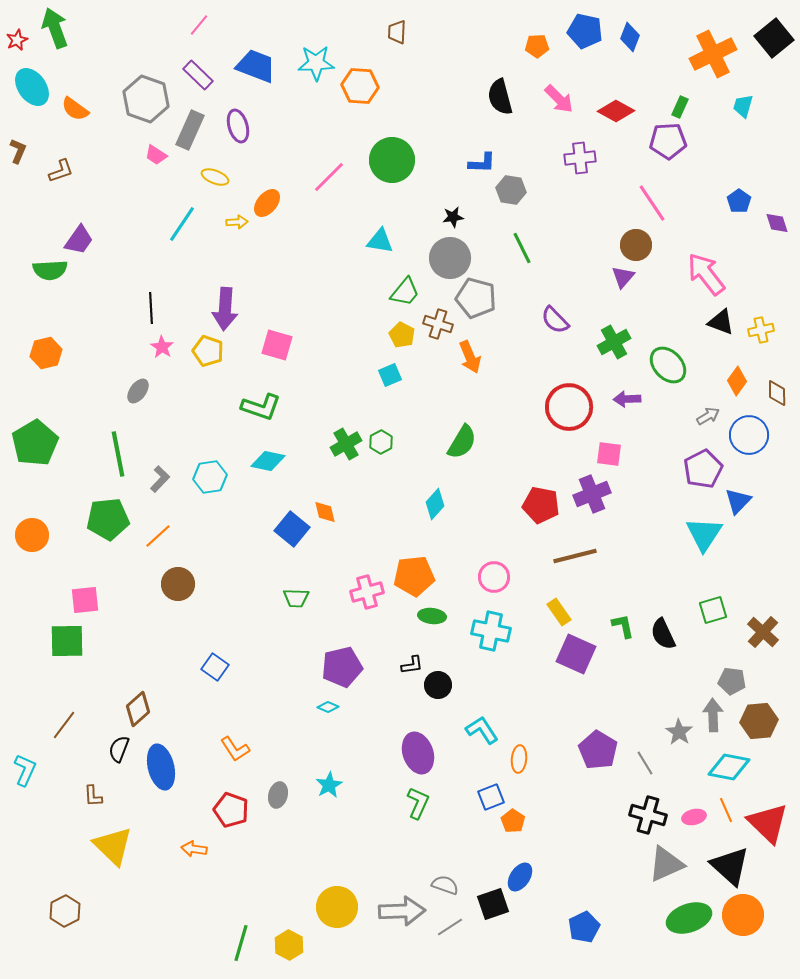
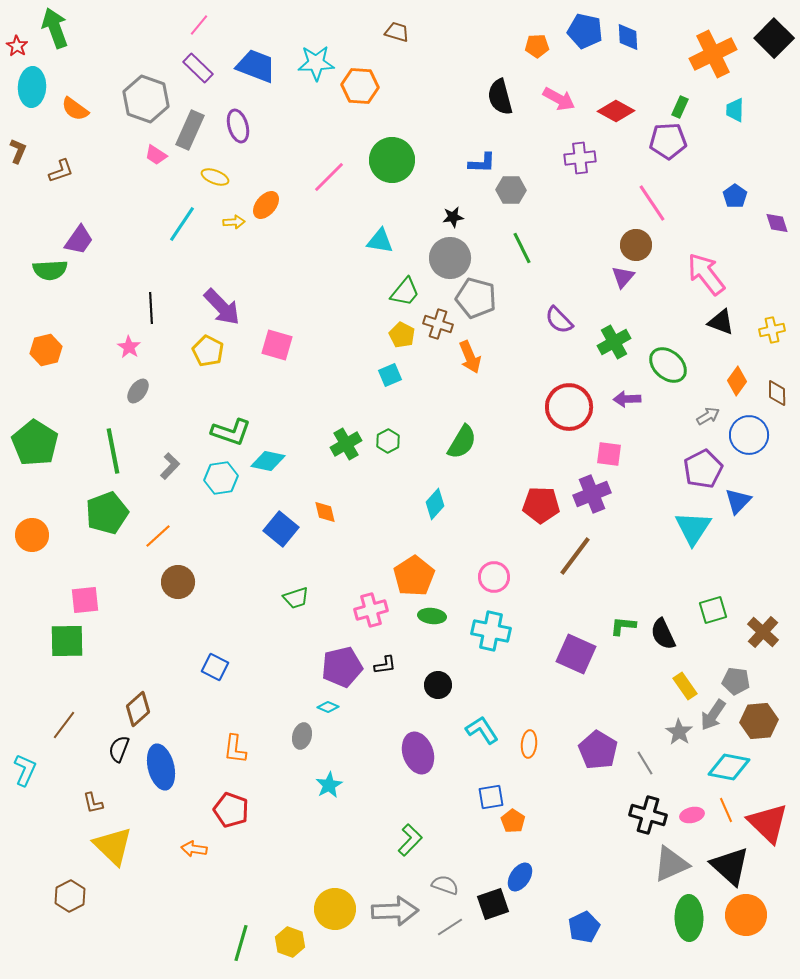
brown trapezoid at (397, 32): rotated 105 degrees clockwise
blue diamond at (630, 37): moved 2 px left; rotated 24 degrees counterclockwise
black square at (774, 38): rotated 6 degrees counterclockwise
red star at (17, 40): moved 6 px down; rotated 15 degrees counterclockwise
purple rectangle at (198, 75): moved 7 px up
cyan ellipse at (32, 87): rotated 39 degrees clockwise
pink arrow at (559, 99): rotated 16 degrees counterclockwise
cyan trapezoid at (743, 106): moved 8 px left, 4 px down; rotated 15 degrees counterclockwise
gray hexagon at (511, 190): rotated 8 degrees counterclockwise
blue pentagon at (739, 201): moved 4 px left, 5 px up
orange ellipse at (267, 203): moved 1 px left, 2 px down
yellow arrow at (237, 222): moved 3 px left
purple arrow at (225, 309): moved 3 px left, 2 px up; rotated 48 degrees counterclockwise
purple semicircle at (555, 320): moved 4 px right
yellow cross at (761, 330): moved 11 px right
pink star at (162, 347): moved 33 px left
yellow pentagon at (208, 351): rotated 8 degrees clockwise
orange hexagon at (46, 353): moved 3 px up
green ellipse at (668, 365): rotated 6 degrees counterclockwise
green L-shape at (261, 407): moved 30 px left, 25 px down
green hexagon at (381, 442): moved 7 px right, 1 px up
green pentagon at (35, 443): rotated 9 degrees counterclockwise
green line at (118, 454): moved 5 px left, 3 px up
cyan hexagon at (210, 477): moved 11 px right, 1 px down
gray L-shape at (160, 479): moved 10 px right, 13 px up
red pentagon at (541, 505): rotated 9 degrees counterclockwise
green pentagon at (108, 519): moved 1 px left, 6 px up; rotated 15 degrees counterclockwise
blue square at (292, 529): moved 11 px left
cyan triangle at (704, 534): moved 11 px left, 6 px up
brown line at (575, 556): rotated 39 degrees counterclockwise
orange pentagon at (414, 576): rotated 27 degrees counterclockwise
brown circle at (178, 584): moved 2 px up
pink cross at (367, 592): moved 4 px right, 18 px down
green trapezoid at (296, 598): rotated 20 degrees counterclockwise
yellow rectangle at (559, 612): moved 126 px right, 74 px down
green L-shape at (623, 626): rotated 72 degrees counterclockwise
black L-shape at (412, 665): moved 27 px left
blue square at (215, 667): rotated 8 degrees counterclockwise
gray pentagon at (732, 681): moved 4 px right
gray arrow at (713, 715): rotated 144 degrees counterclockwise
orange L-shape at (235, 749): rotated 40 degrees clockwise
orange ellipse at (519, 759): moved 10 px right, 15 px up
gray ellipse at (278, 795): moved 24 px right, 59 px up
brown L-shape at (93, 796): moved 7 px down; rotated 10 degrees counterclockwise
blue square at (491, 797): rotated 12 degrees clockwise
green L-shape at (418, 803): moved 8 px left, 37 px down; rotated 20 degrees clockwise
pink ellipse at (694, 817): moved 2 px left, 2 px up
gray triangle at (666, 864): moved 5 px right
yellow circle at (337, 907): moved 2 px left, 2 px down
brown hexagon at (65, 911): moved 5 px right, 15 px up
gray arrow at (402, 911): moved 7 px left
orange circle at (743, 915): moved 3 px right
green ellipse at (689, 918): rotated 72 degrees counterclockwise
yellow hexagon at (289, 945): moved 1 px right, 3 px up; rotated 8 degrees counterclockwise
